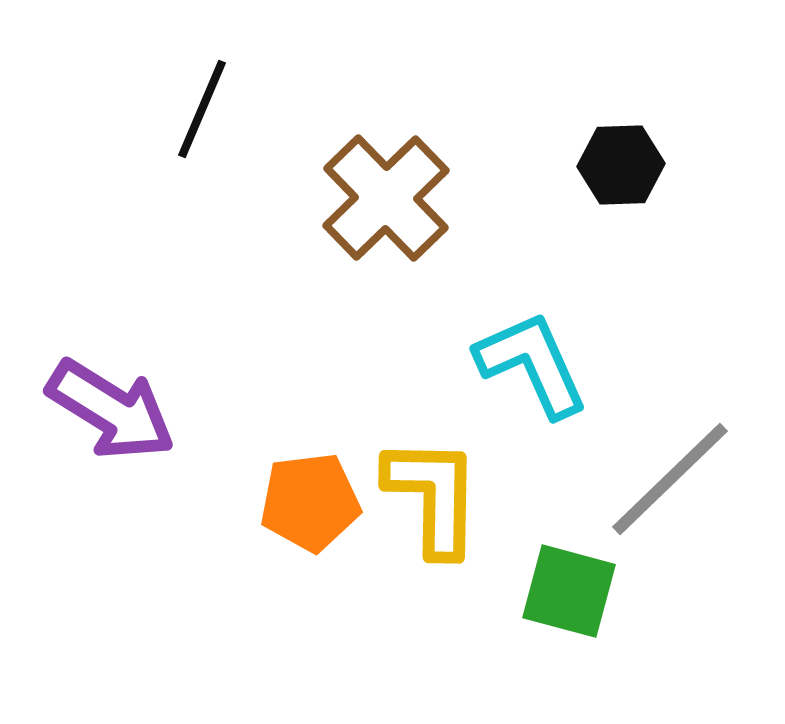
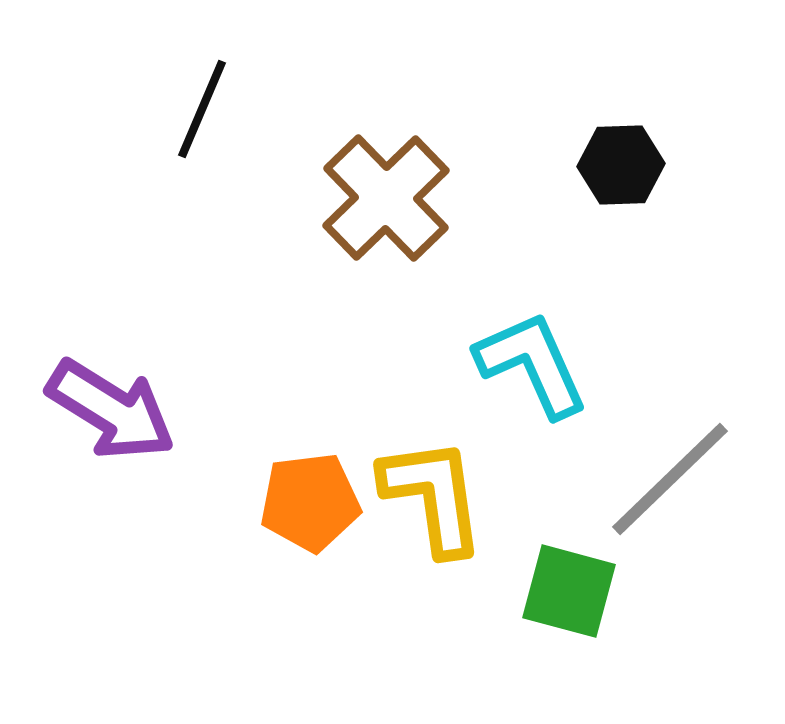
yellow L-shape: rotated 9 degrees counterclockwise
